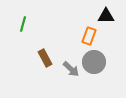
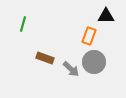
brown rectangle: rotated 42 degrees counterclockwise
